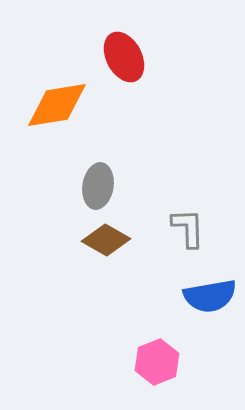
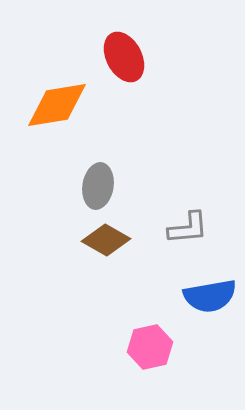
gray L-shape: rotated 87 degrees clockwise
pink hexagon: moved 7 px left, 15 px up; rotated 9 degrees clockwise
